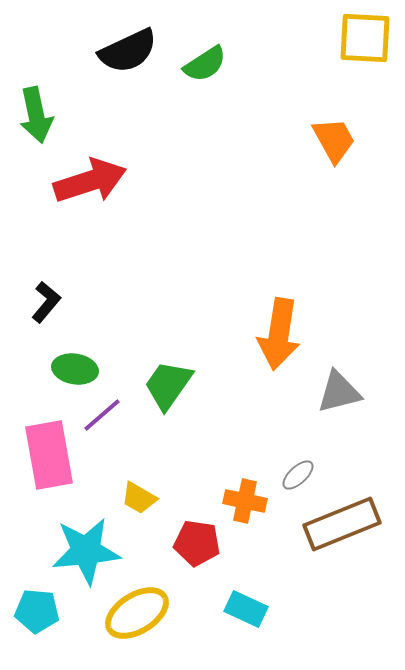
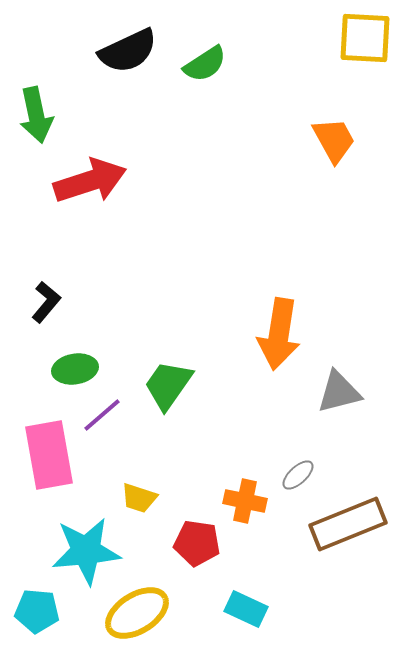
green ellipse: rotated 18 degrees counterclockwise
yellow trapezoid: rotated 12 degrees counterclockwise
brown rectangle: moved 6 px right
